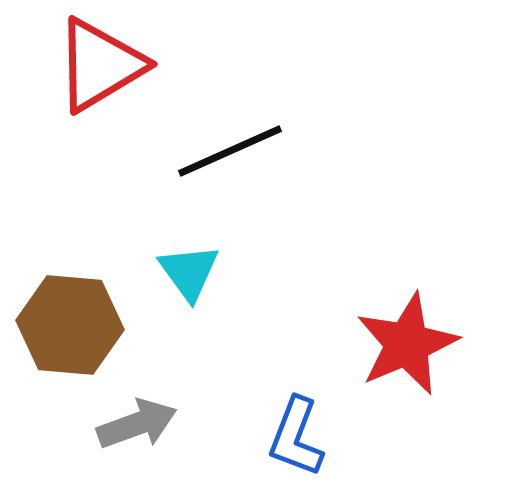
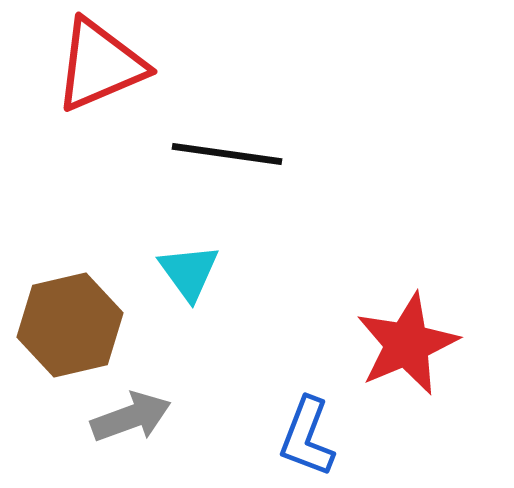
red triangle: rotated 8 degrees clockwise
black line: moved 3 px left, 3 px down; rotated 32 degrees clockwise
brown hexagon: rotated 18 degrees counterclockwise
gray arrow: moved 6 px left, 7 px up
blue L-shape: moved 11 px right
